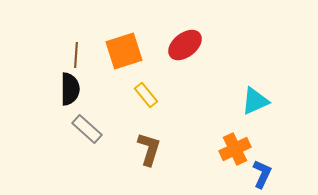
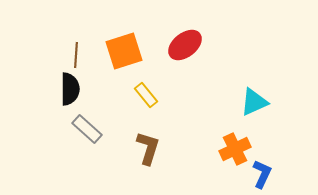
cyan triangle: moved 1 px left, 1 px down
brown L-shape: moved 1 px left, 1 px up
